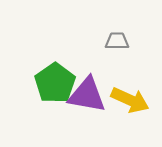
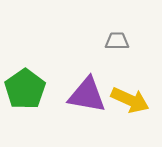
green pentagon: moved 30 px left, 6 px down
